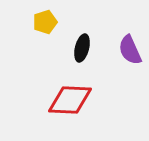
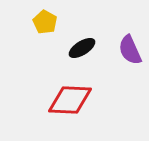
yellow pentagon: rotated 25 degrees counterclockwise
black ellipse: rotated 44 degrees clockwise
